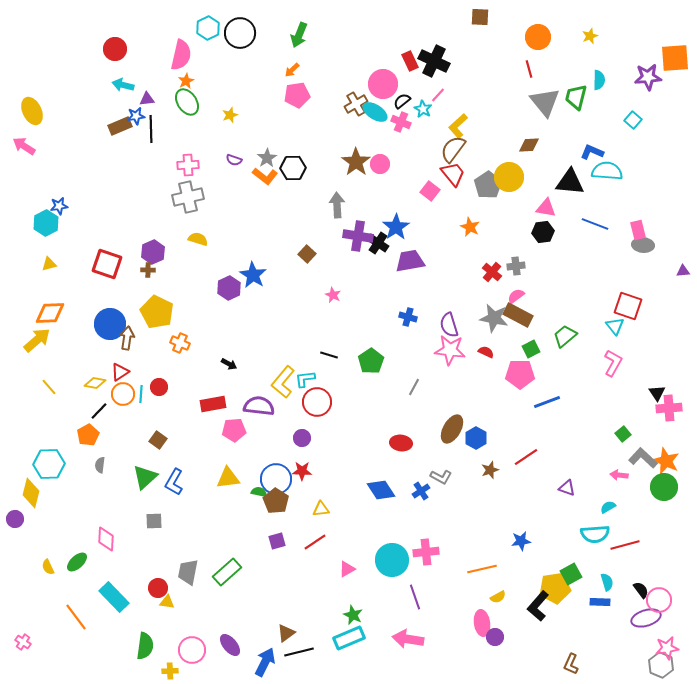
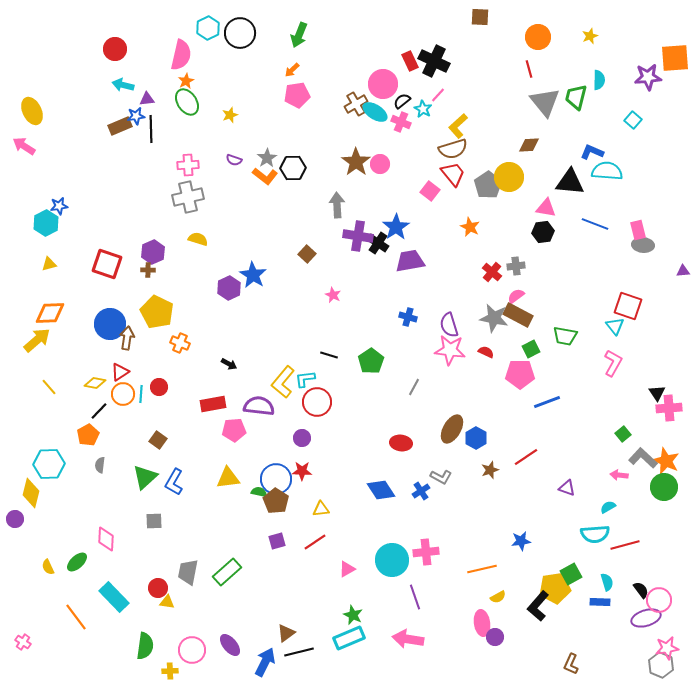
brown semicircle at (453, 149): rotated 144 degrees counterclockwise
green trapezoid at (565, 336): rotated 130 degrees counterclockwise
